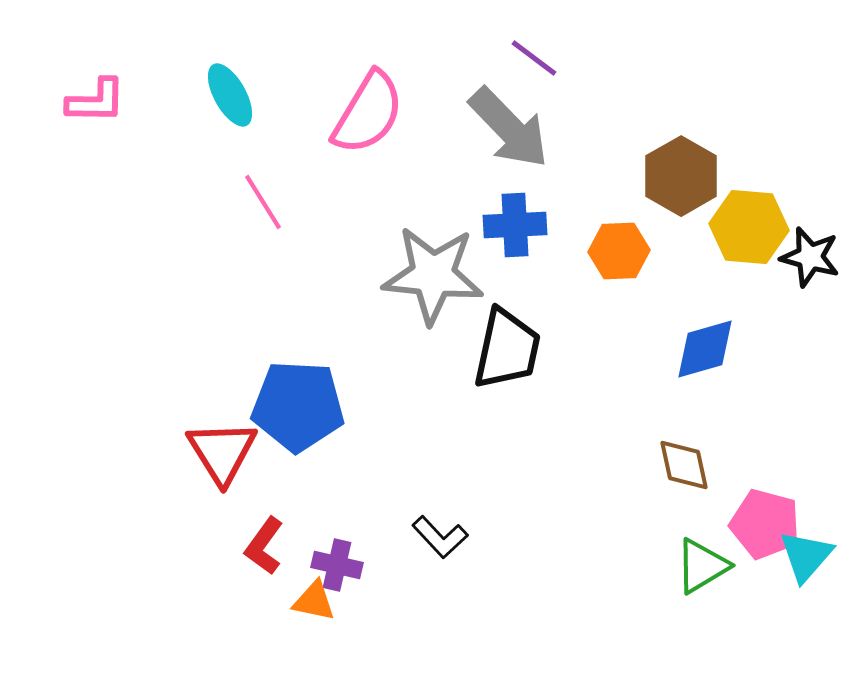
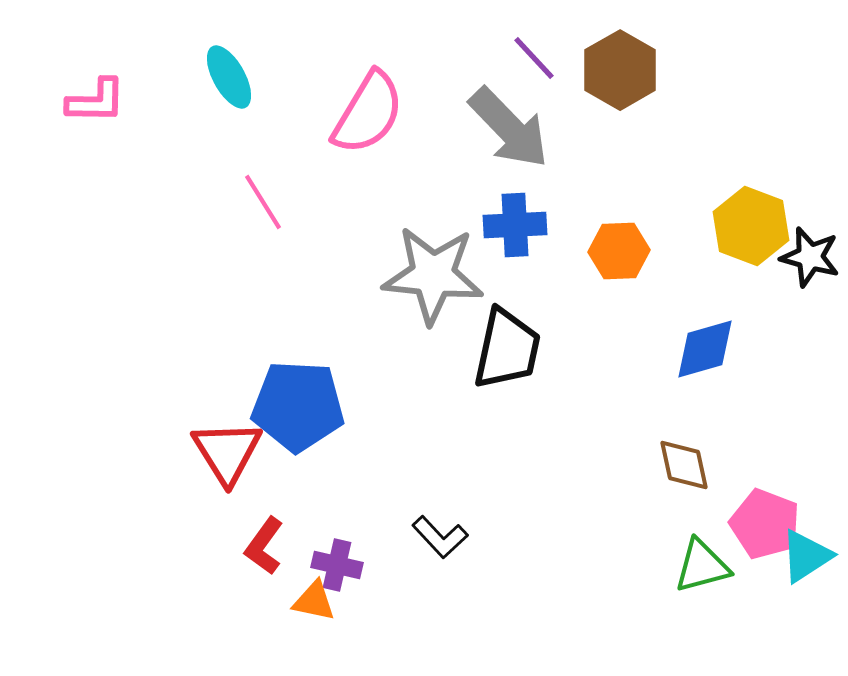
purple line: rotated 10 degrees clockwise
cyan ellipse: moved 1 px left, 18 px up
brown hexagon: moved 61 px left, 106 px up
yellow hexagon: moved 2 px right, 1 px up; rotated 16 degrees clockwise
red triangle: moved 5 px right
pink pentagon: rotated 6 degrees clockwise
cyan triangle: rotated 16 degrees clockwise
green triangle: rotated 16 degrees clockwise
